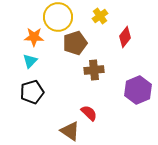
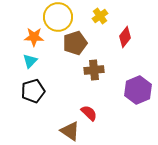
black pentagon: moved 1 px right, 1 px up
